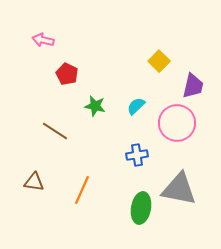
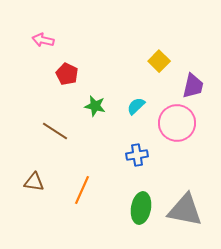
gray triangle: moved 6 px right, 21 px down
